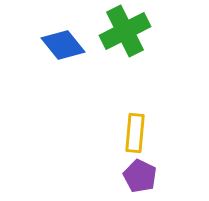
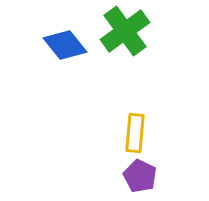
green cross: rotated 9 degrees counterclockwise
blue diamond: moved 2 px right
